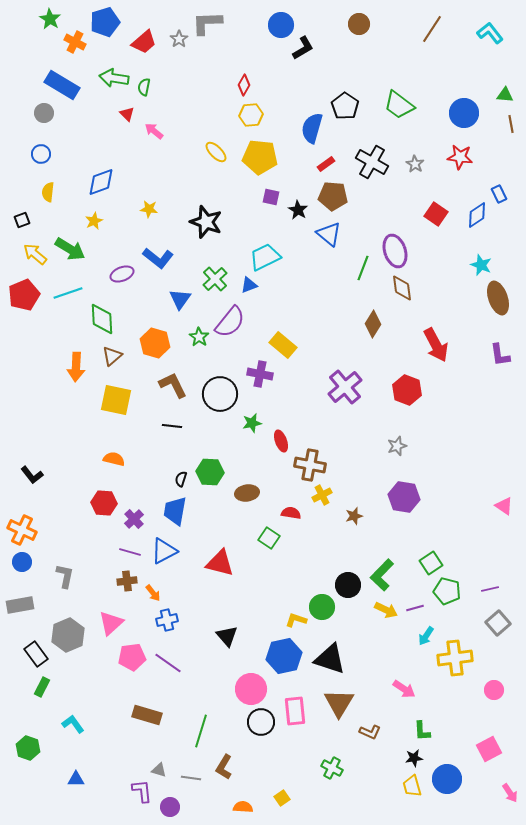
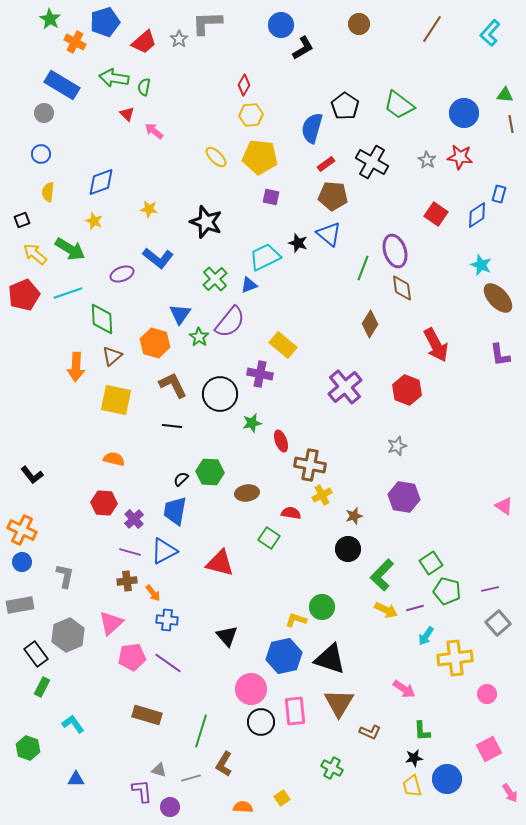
cyan L-shape at (490, 33): rotated 100 degrees counterclockwise
yellow ellipse at (216, 152): moved 5 px down
gray star at (415, 164): moved 12 px right, 4 px up
blue rectangle at (499, 194): rotated 42 degrees clockwise
black star at (298, 210): moved 33 px down; rotated 12 degrees counterclockwise
yellow star at (94, 221): rotated 24 degrees counterclockwise
brown ellipse at (498, 298): rotated 24 degrees counterclockwise
blue triangle at (180, 299): moved 15 px down
brown diamond at (373, 324): moved 3 px left
black semicircle at (181, 479): rotated 28 degrees clockwise
black circle at (348, 585): moved 36 px up
blue cross at (167, 620): rotated 20 degrees clockwise
pink circle at (494, 690): moved 7 px left, 4 px down
brown L-shape at (224, 767): moved 3 px up
gray line at (191, 778): rotated 24 degrees counterclockwise
